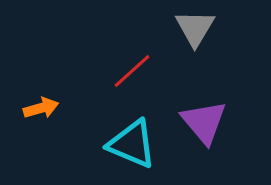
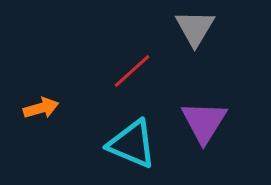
purple triangle: rotated 12 degrees clockwise
